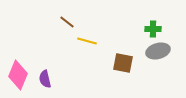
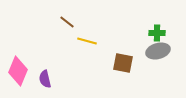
green cross: moved 4 px right, 4 px down
pink diamond: moved 4 px up
